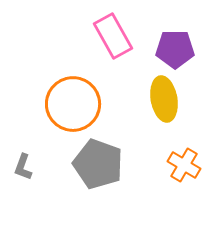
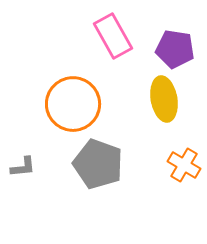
purple pentagon: rotated 9 degrees clockwise
gray L-shape: rotated 116 degrees counterclockwise
